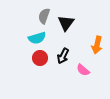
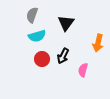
gray semicircle: moved 12 px left, 1 px up
cyan semicircle: moved 2 px up
orange arrow: moved 1 px right, 2 px up
red circle: moved 2 px right, 1 px down
pink semicircle: rotated 64 degrees clockwise
